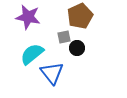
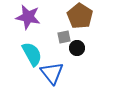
brown pentagon: rotated 15 degrees counterclockwise
cyan semicircle: rotated 100 degrees clockwise
